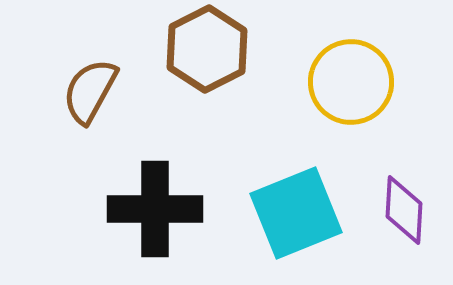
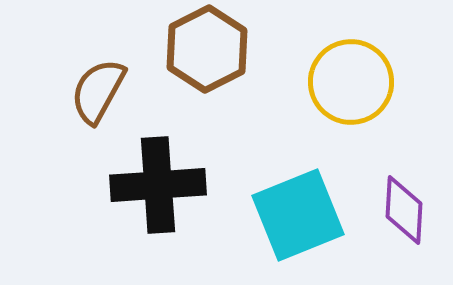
brown semicircle: moved 8 px right
black cross: moved 3 px right, 24 px up; rotated 4 degrees counterclockwise
cyan square: moved 2 px right, 2 px down
